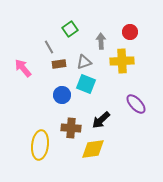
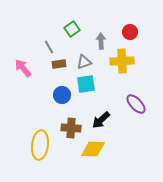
green square: moved 2 px right
cyan square: rotated 30 degrees counterclockwise
yellow diamond: rotated 10 degrees clockwise
